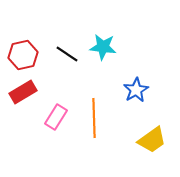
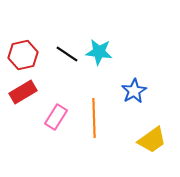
cyan star: moved 4 px left, 5 px down
blue star: moved 2 px left, 1 px down
